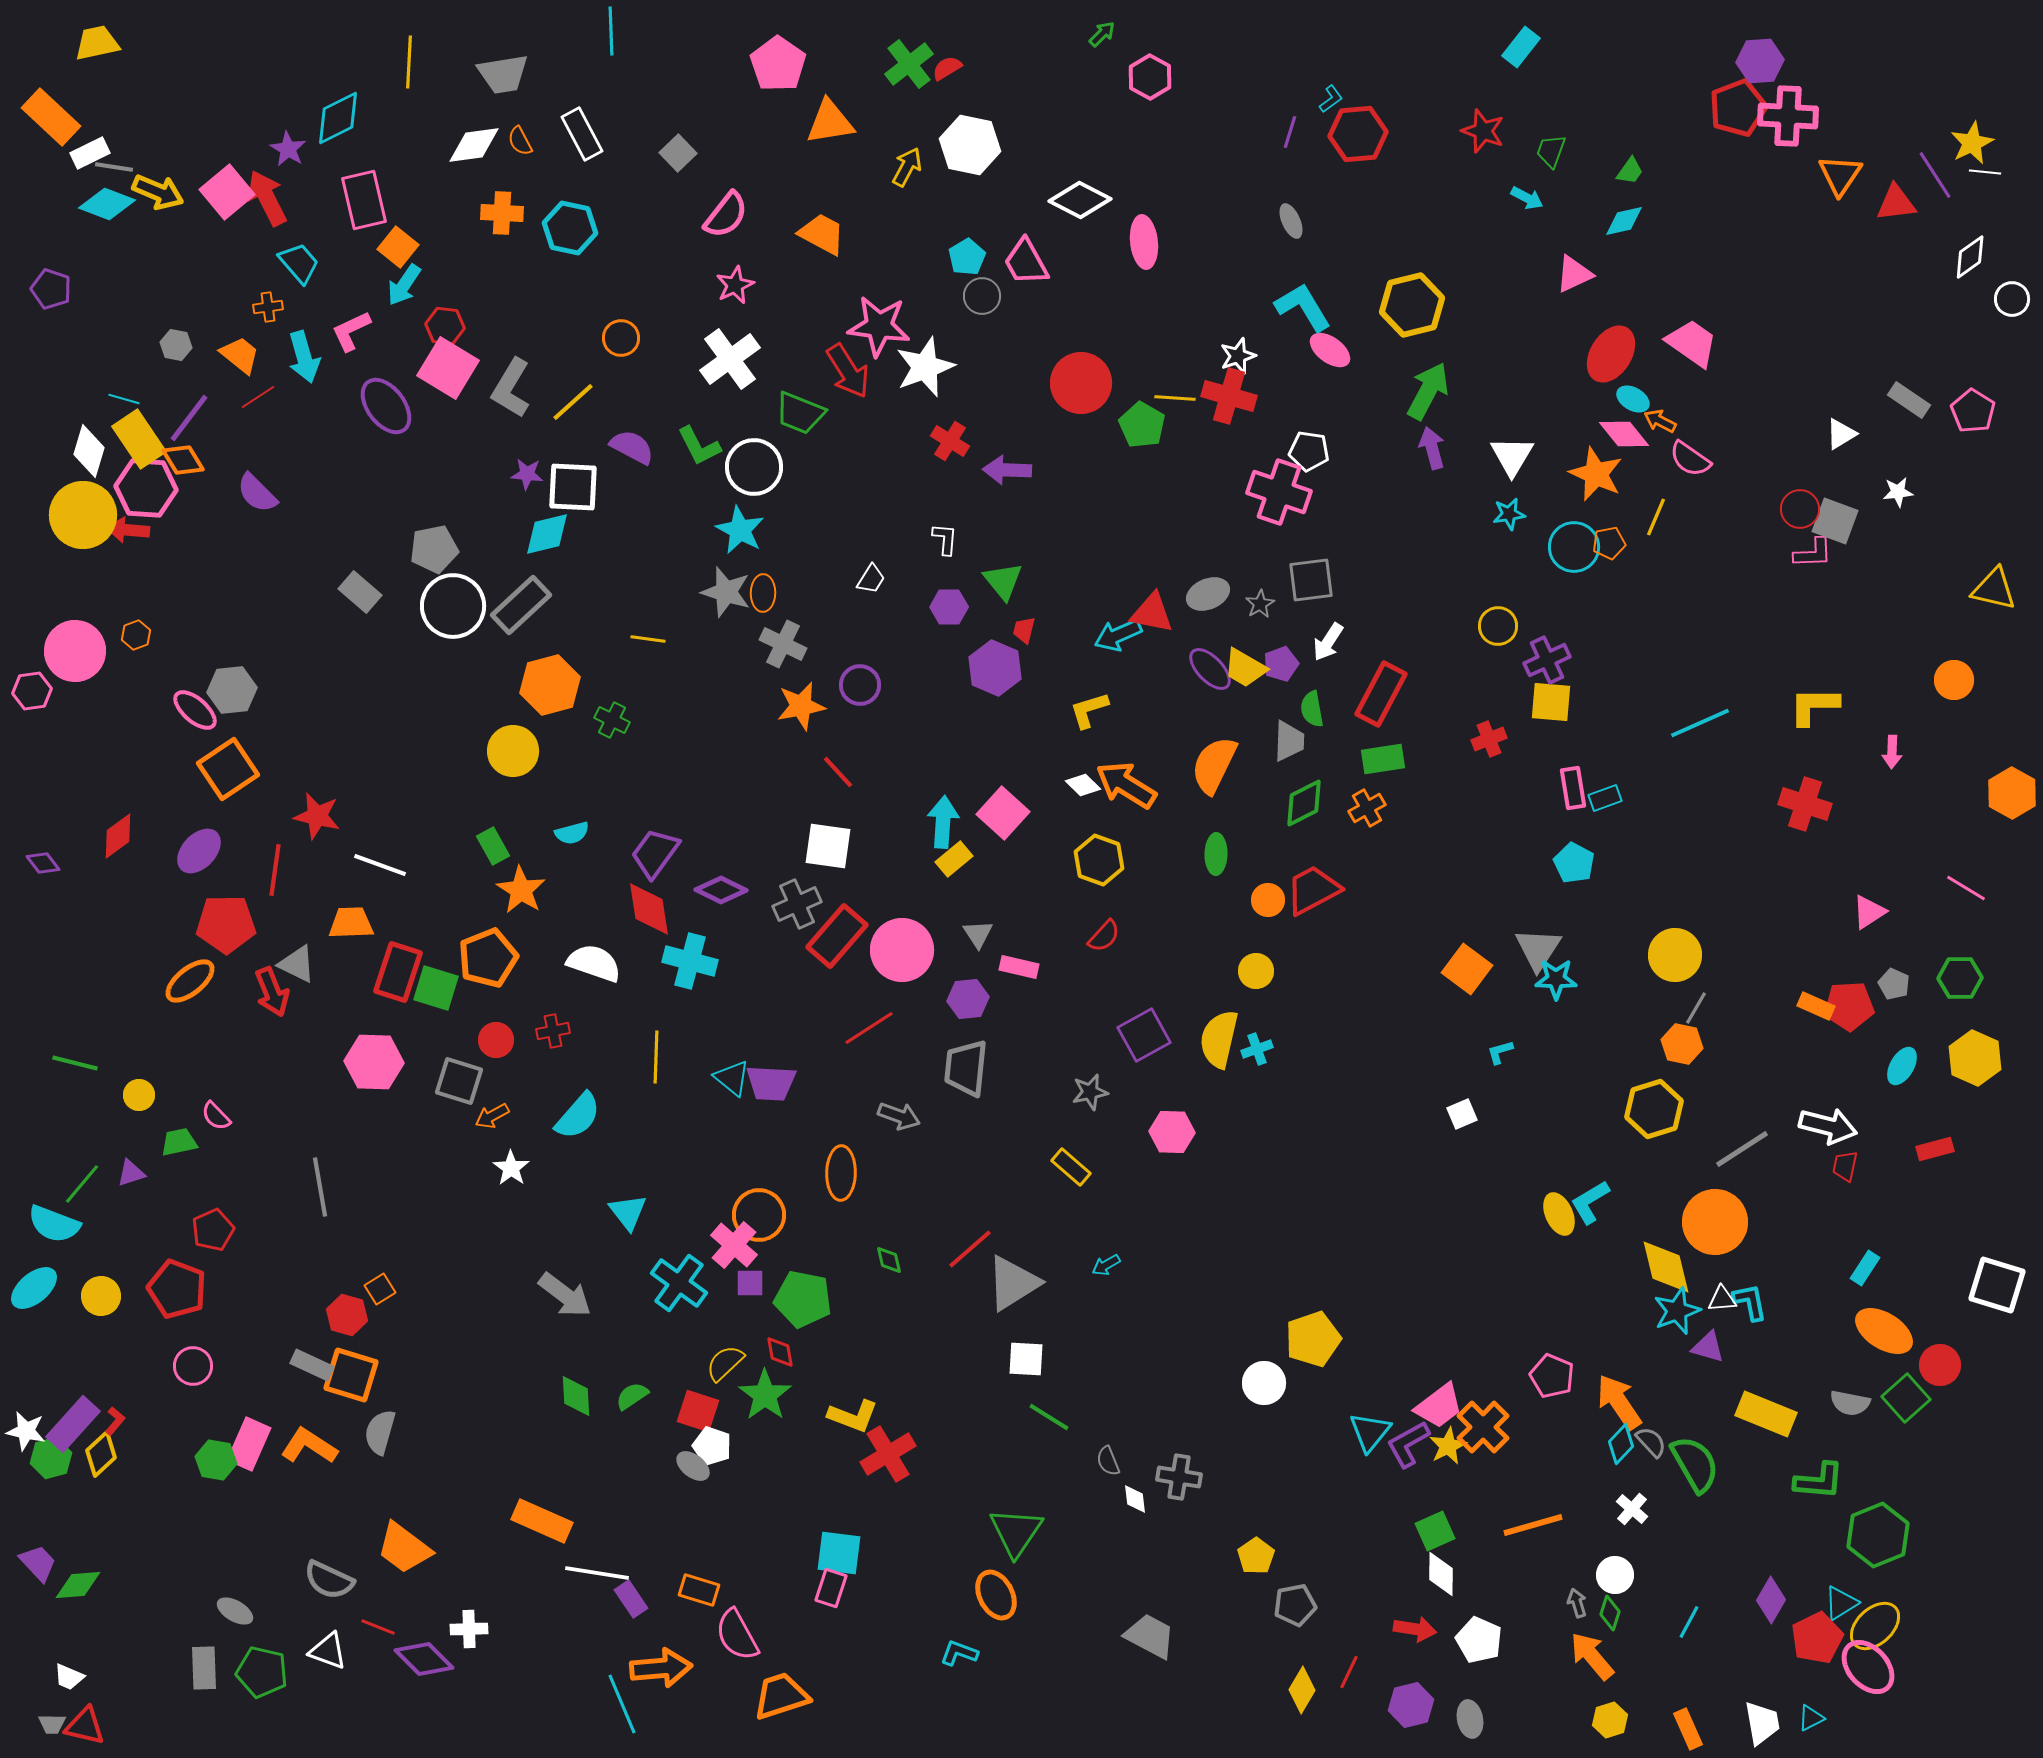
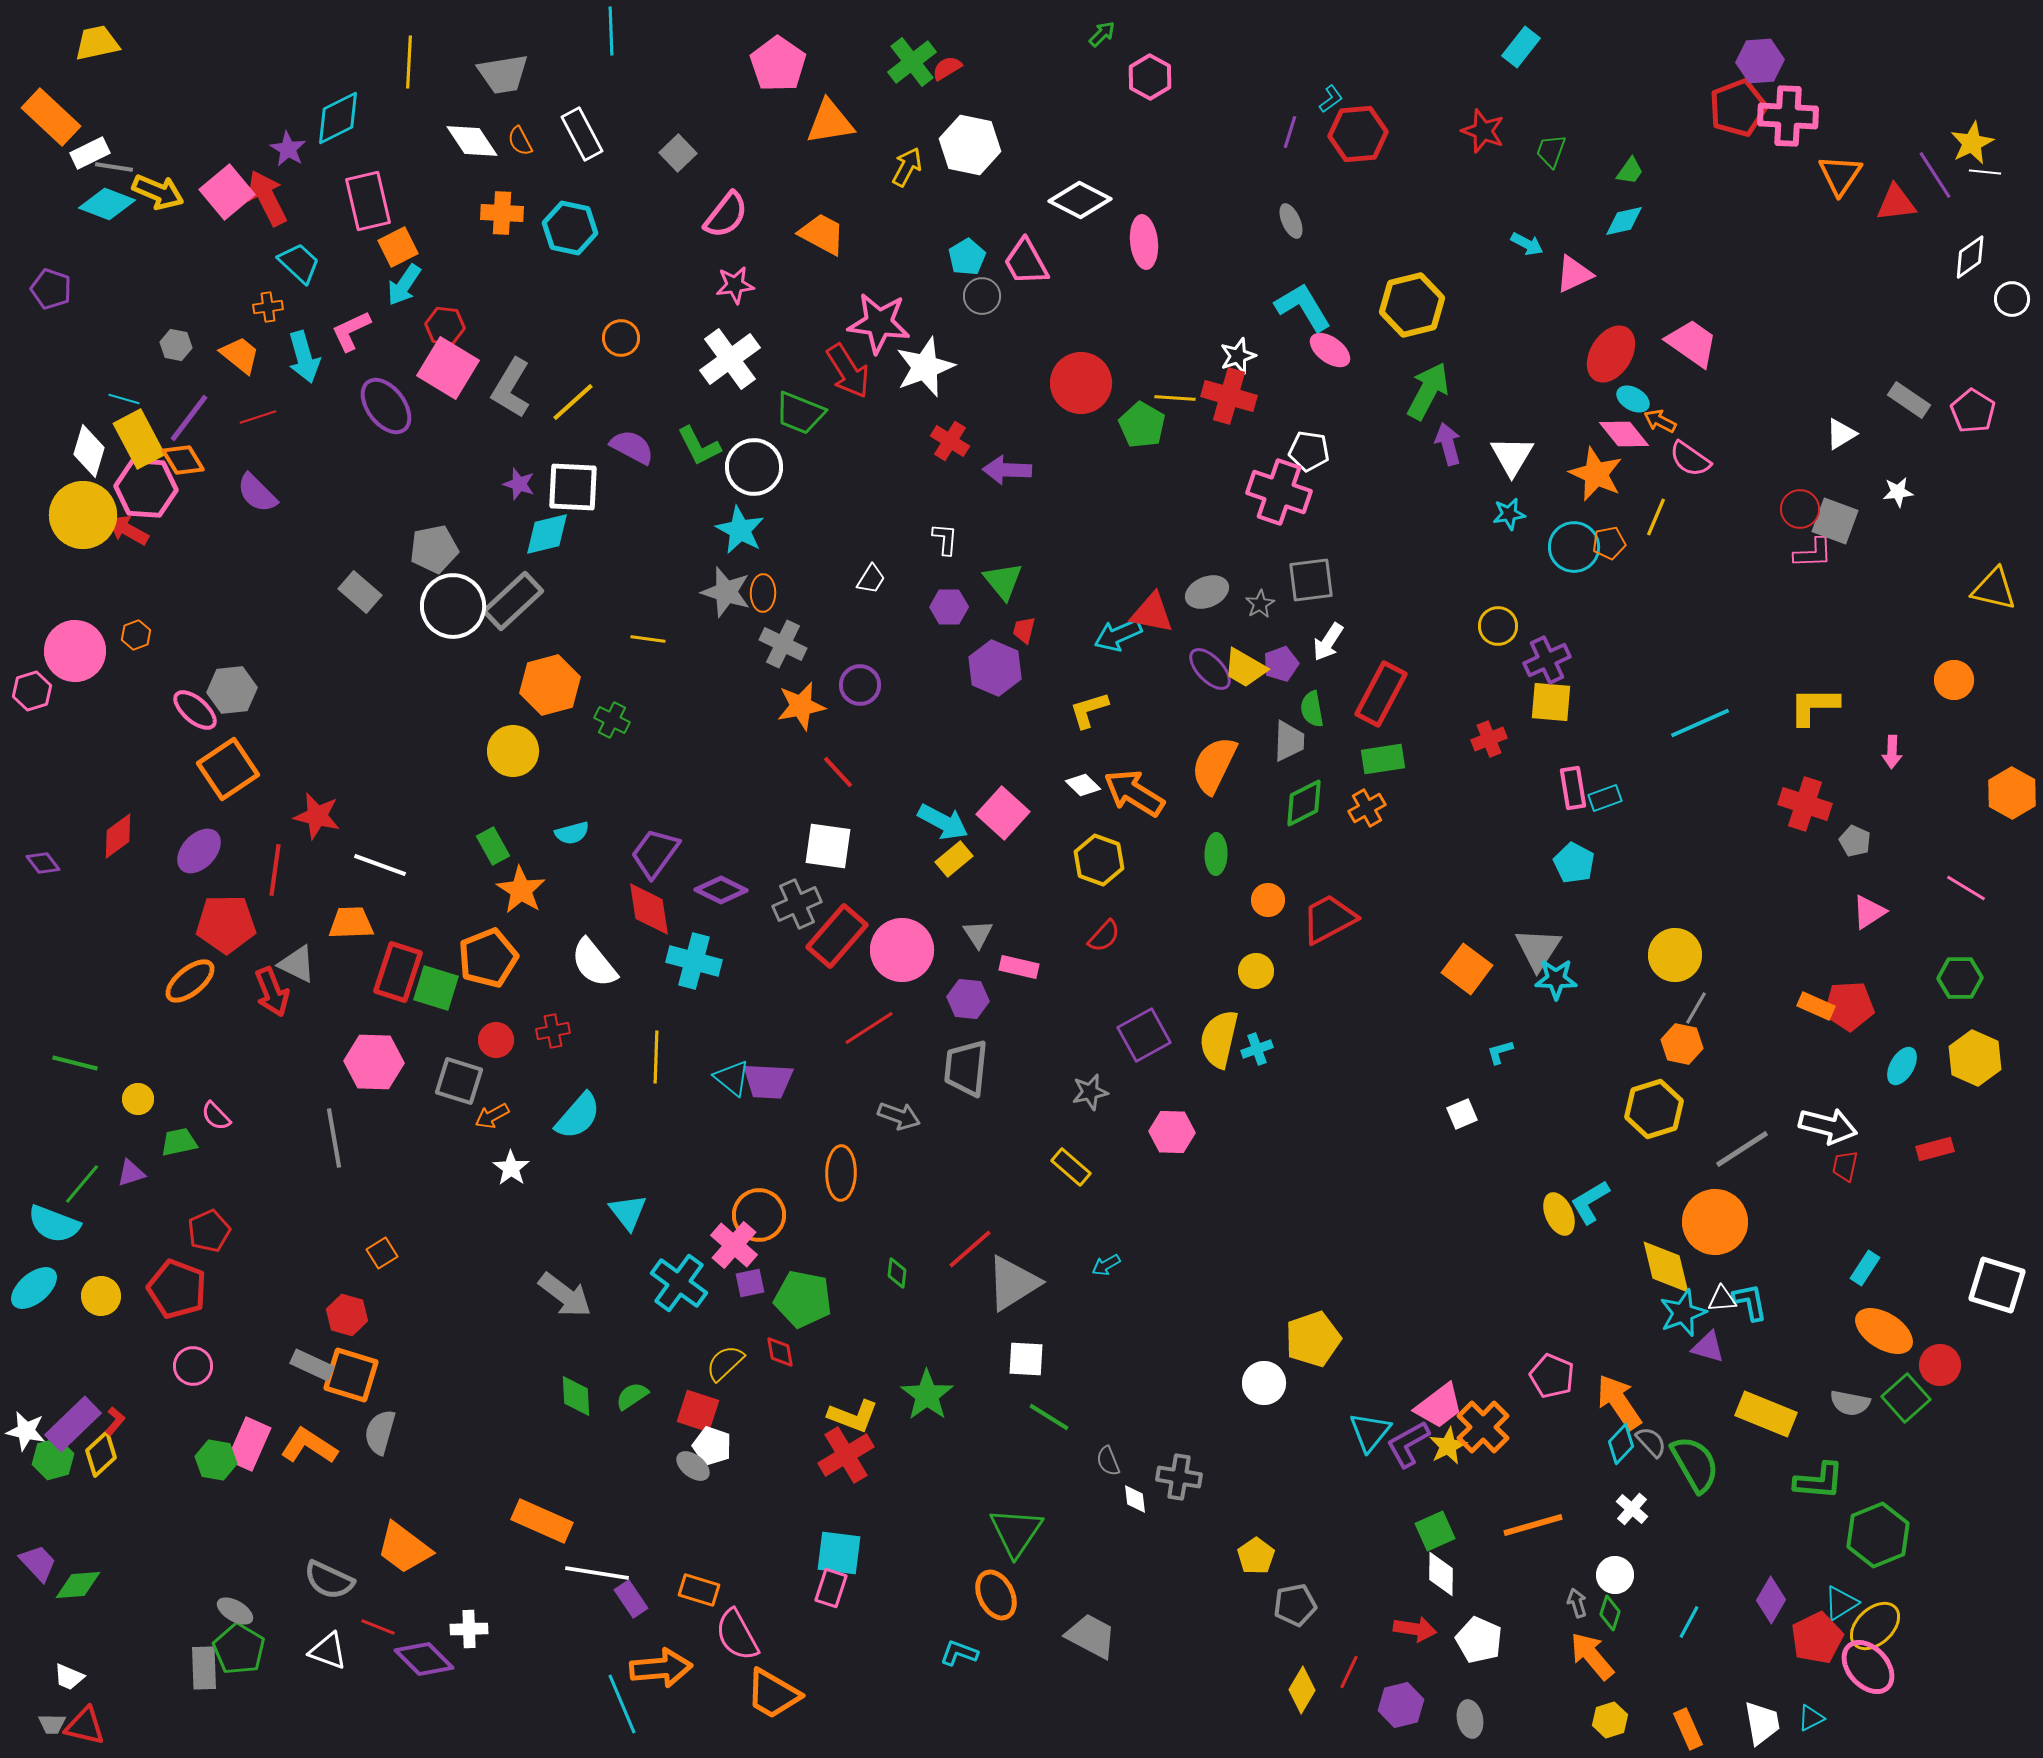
green cross at (909, 64): moved 3 px right, 2 px up
white diamond at (474, 145): moved 2 px left, 4 px up; rotated 64 degrees clockwise
cyan arrow at (1527, 198): moved 46 px down
pink rectangle at (364, 200): moved 4 px right, 1 px down
orange square at (398, 247): rotated 24 degrees clockwise
cyan trapezoid at (299, 263): rotated 6 degrees counterclockwise
pink star at (735, 285): rotated 18 degrees clockwise
pink star at (879, 326): moved 3 px up
red line at (258, 397): moved 20 px down; rotated 15 degrees clockwise
yellow rectangle at (139, 439): rotated 6 degrees clockwise
purple arrow at (1432, 448): moved 16 px right, 4 px up
purple star at (527, 474): moved 8 px left, 10 px down; rotated 12 degrees clockwise
red arrow at (128, 530): rotated 24 degrees clockwise
gray ellipse at (1208, 594): moved 1 px left, 2 px up
gray rectangle at (521, 605): moved 8 px left, 4 px up
pink hexagon at (32, 691): rotated 9 degrees counterclockwise
orange arrow at (1126, 785): moved 8 px right, 8 px down
cyan arrow at (943, 822): rotated 114 degrees clockwise
red trapezoid at (1313, 890): moved 16 px right, 29 px down
cyan cross at (690, 961): moved 4 px right
white semicircle at (594, 963): rotated 148 degrees counterclockwise
gray pentagon at (1894, 984): moved 39 px left, 143 px up
purple hexagon at (968, 999): rotated 12 degrees clockwise
purple trapezoid at (771, 1083): moved 3 px left, 2 px up
yellow circle at (139, 1095): moved 1 px left, 4 px down
gray line at (320, 1187): moved 14 px right, 49 px up
red pentagon at (213, 1230): moved 4 px left, 1 px down
green diamond at (889, 1260): moved 8 px right, 13 px down; rotated 20 degrees clockwise
purple square at (750, 1283): rotated 12 degrees counterclockwise
orange square at (380, 1289): moved 2 px right, 36 px up
cyan star at (1677, 1311): moved 6 px right, 2 px down
green star at (765, 1395): moved 162 px right
purple rectangle at (73, 1424): rotated 4 degrees clockwise
red cross at (888, 1454): moved 42 px left, 1 px down
green hexagon at (51, 1458): moved 2 px right, 1 px down
gray trapezoid at (1150, 1636): moved 59 px left
green pentagon at (262, 1672): moved 23 px left, 23 px up; rotated 18 degrees clockwise
orange trapezoid at (781, 1696): moved 8 px left, 2 px up; rotated 132 degrees counterclockwise
purple hexagon at (1411, 1705): moved 10 px left
